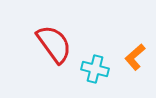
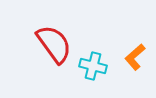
cyan cross: moved 2 px left, 3 px up
